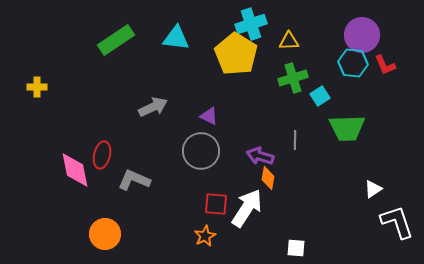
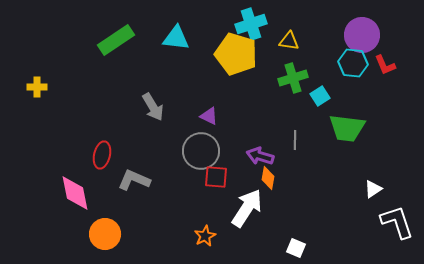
yellow triangle: rotated 10 degrees clockwise
yellow pentagon: rotated 15 degrees counterclockwise
gray arrow: rotated 84 degrees clockwise
green trapezoid: rotated 9 degrees clockwise
pink diamond: moved 23 px down
red square: moved 27 px up
white square: rotated 18 degrees clockwise
